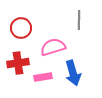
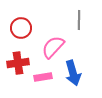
pink semicircle: rotated 30 degrees counterclockwise
